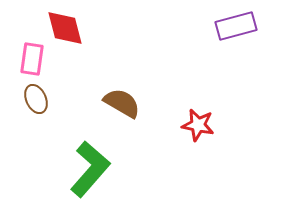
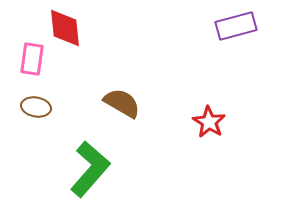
red diamond: rotated 9 degrees clockwise
brown ellipse: moved 8 px down; rotated 56 degrees counterclockwise
red star: moved 11 px right, 3 px up; rotated 20 degrees clockwise
